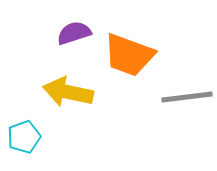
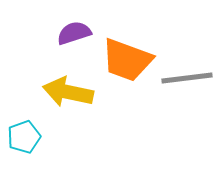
orange trapezoid: moved 2 px left, 5 px down
gray line: moved 19 px up
